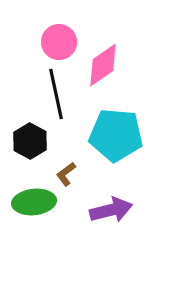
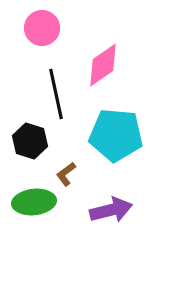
pink circle: moved 17 px left, 14 px up
black hexagon: rotated 12 degrees counterclockwise
